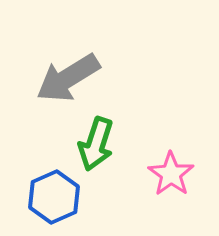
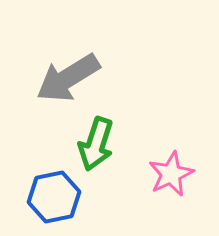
pink star: rotated 12 degrees clockwise
blue hexagon: rotated 12 degrees clockwise
